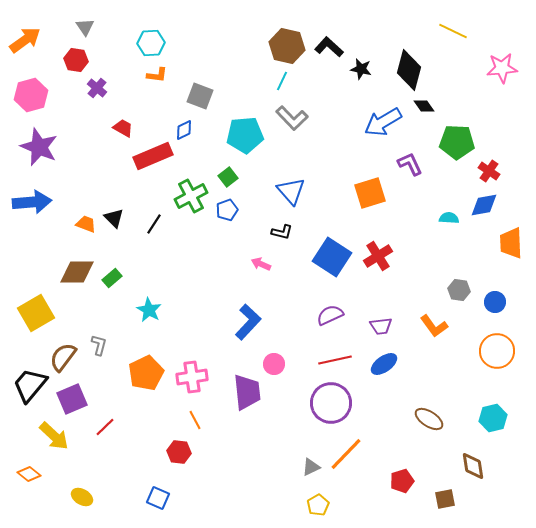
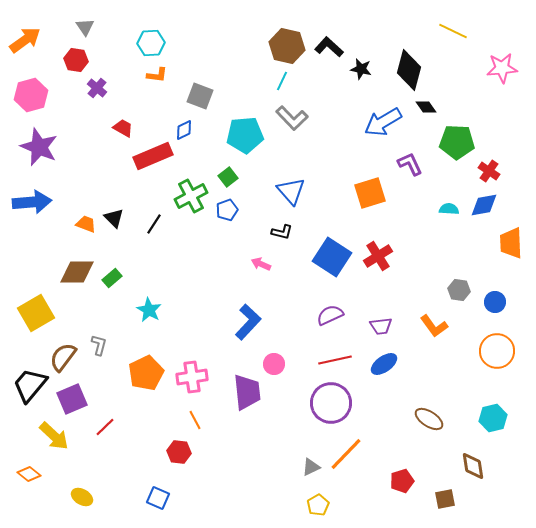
black diamond at (424, 106): moved 2 px right, 1 px down
cyan semicircle at (449, 218): moved 9 px up
